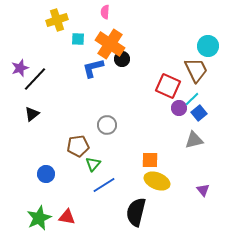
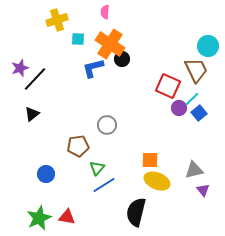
gray triangle: moved 30 px down
green triangle: moved 4 px right, 4 px down
